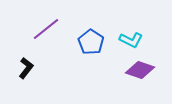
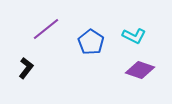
cyan L-shape: moved 3 px right, 4 px up
